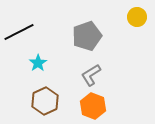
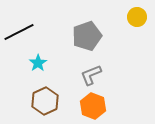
gray L-shape: rotated 10 degrees clockwise
